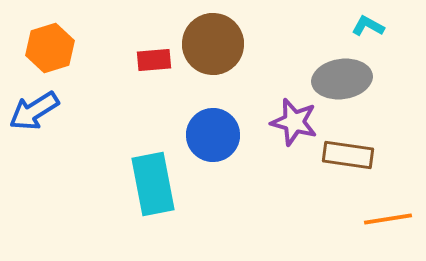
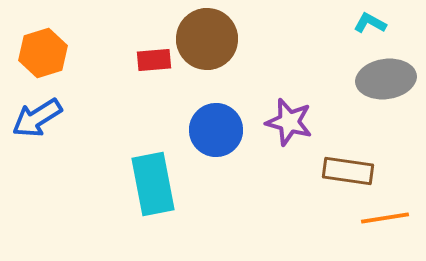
cyan L-shape: moved 2 px right, 3 px up
brown circle: moved 6 px left, 5 px up
orange hexagon: moved 7 px left, 5 px down
gray ellipse: moved 44 px right
blue arrow: moved 3 px right, 7 px down
purple star: moved 5 px left
blue circle: moved 3 px right, 5 px up
brown rectangle: moved 16 px down
orange line: moved 3 px left, 1 px up
